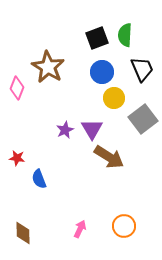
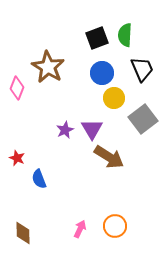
blue circle: moved 1 px down
red star: rotated 14 degrees clockwise
orange circle: moved 9 px left
